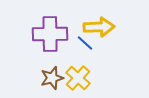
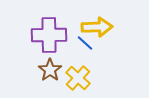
yellow arrow: moved 2 px left
purple cross: moved 1 px left, 1 px down
brown star: moved 2 px left, 8 px up; rotated 20 degrees counterclockwise
